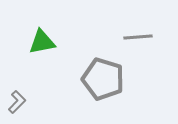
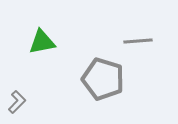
gray line: moved 4 px down
